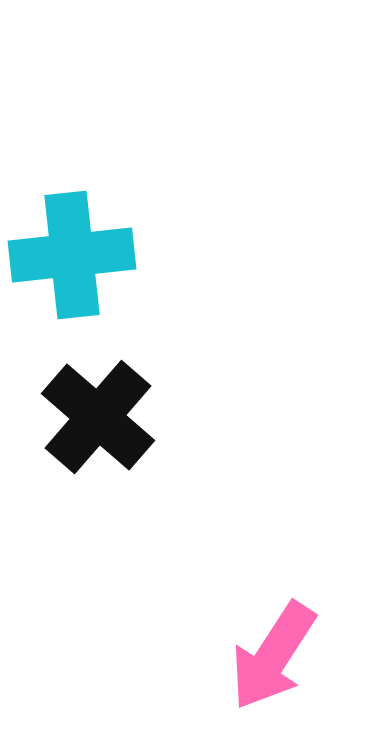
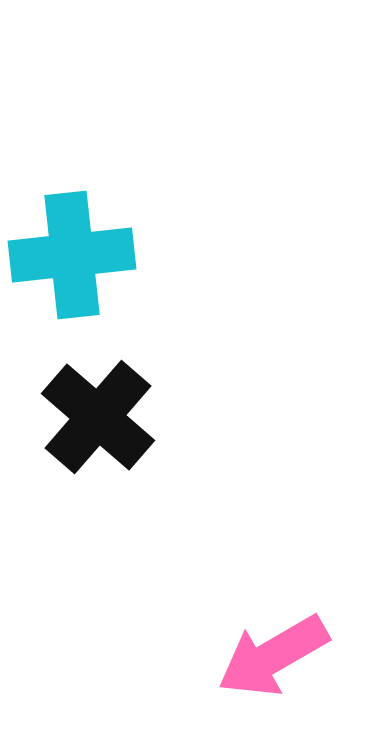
pink arrow: rotated 27 degrees clockwise
